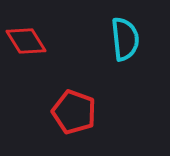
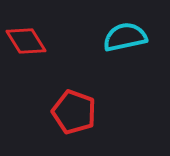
cyan semicircle: moved 2 px up; rotated 96 degrees counterclockwise
